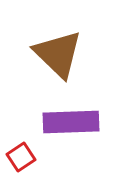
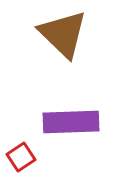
brown triangle: moved 5 px right, 20 px up
